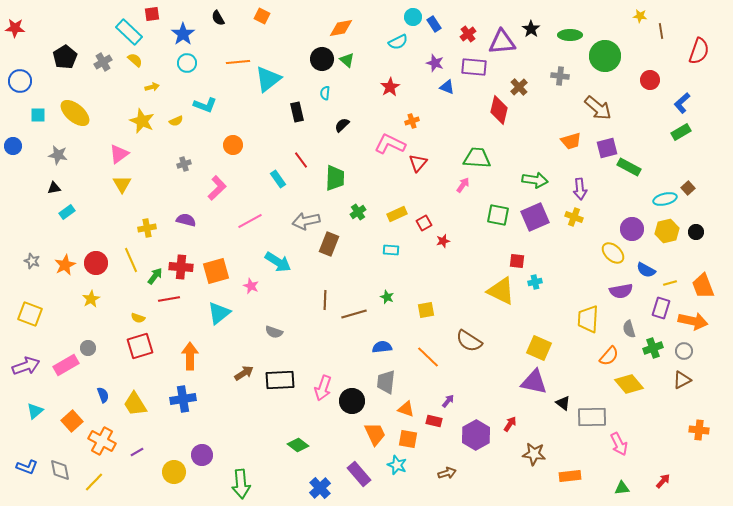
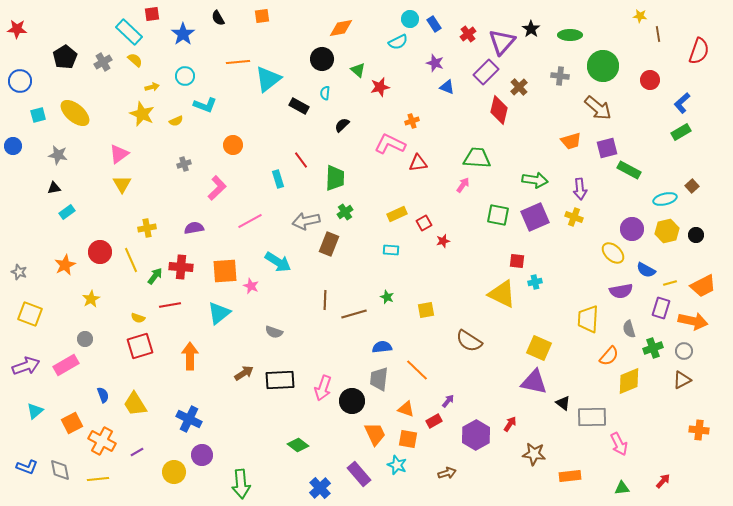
orange square at (262, 16): rotated 35 degrees counterclockwise
cyan circle at (413, 17): moved 3 px left, 2 px down
red star at (15, 28): moved 2 px right, 1 px down
brown line at (661, 31): moved 3 px left, 3 px down
purple triangle at (502, 42): rotated 44 degrees counterclockwise
green circle at (605, 56): moved 2 px left, 10 px down
green triangle at (347, 60): moved 11 px right, 10 px down
cyan circle at (187, 63): moved 2 px left, 13 px down
purple rectangle at (474, 67): moved 12 px right, 5 px down; rotated 50 degrees counterclockwise
red star at (390, 87): moved 10 px left; rotated 18 degrees clockwise
black rectangle at (297, 112): moved 2 px right, 6 px up; rotated 48 degrees counterclockwise
cyan square at (38, 115): rotated 14 degrees counterclockwise
yellow star at (142, 121): moved 7 px up
red triangle at (418, 163): rotated 42 degrees clockwise
green rectangle at (629, 167): moved 3 px down
cyan rectangle at (278, 179): rotated 18 degrees clockwise
brown square at (688, 188): moved 4 px right, 2 px up
green cross at (358, 212): moved 13 px left
purple semicircle at (186, 220): moved 8 px right, 8 px down; rotated 24 degrees counterclockwise
black circle at (696, 232): moved 3 px down
gray star at (32, 261): moved 13 px left, 11 px down
red circle at (96, 263): moved 4 px right, 11 px up
orange square at (216, 271): moved 9 px right; rotated 12 degrees clockwise
orange trapezoid at (703, 286): rotated 96 degrees counterclockwise
yellow triangle at (501, 291): moved 1 px right, 3 px down
red line at (169, 299): moved 1 px right, 6 px down
gray circle at (88, 348): moved 3 px left, 9 px up
orange line at (428, 357): moved 11 px left, 13 px down
gray trapezoid at (386, 382): moved 7 px left, 3 px up
yellow diamond at (629, 384): moved 3 px up; rotated 72 degrees counterclockwise
blue cross at (183, 399): moved 6 px right, 20 px down; rotated 35 degrees clockwise
orange square at (72, 421): moved 2 px down; rotated 15 degrees clockwise
red rectangle at (434, 421): rotated 42 degrees counterclockwise
yellow line at (94, 482): moved 4 px right, 3 px up; rotated 40 degrees clockwise
